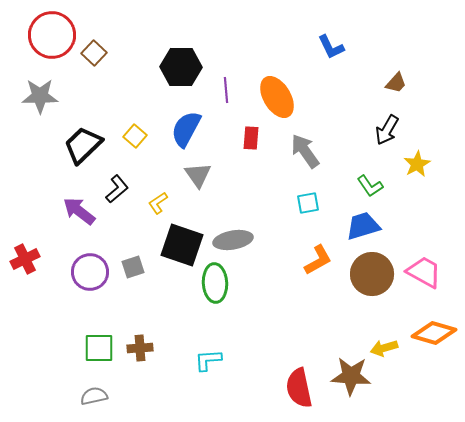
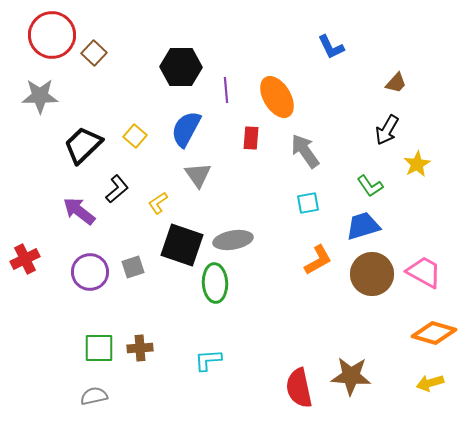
yellow arrow: moved 46 px right, 35 px down
